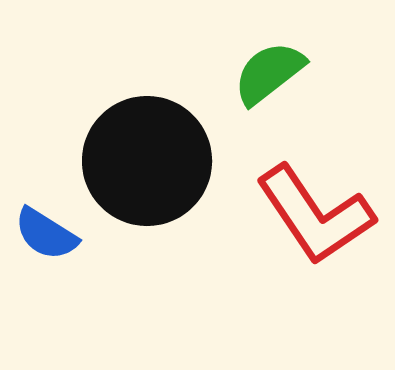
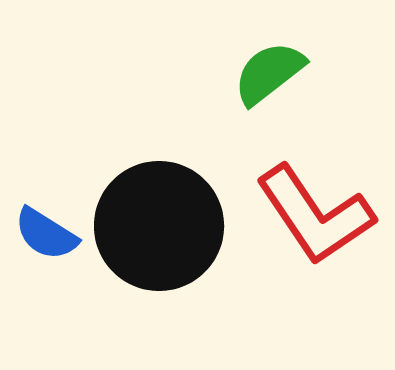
black circle: moved 12 px right, 65 px down
